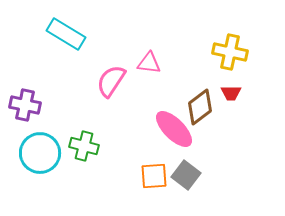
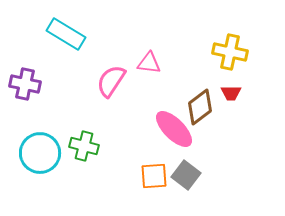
purple cross: moved 21 px up
